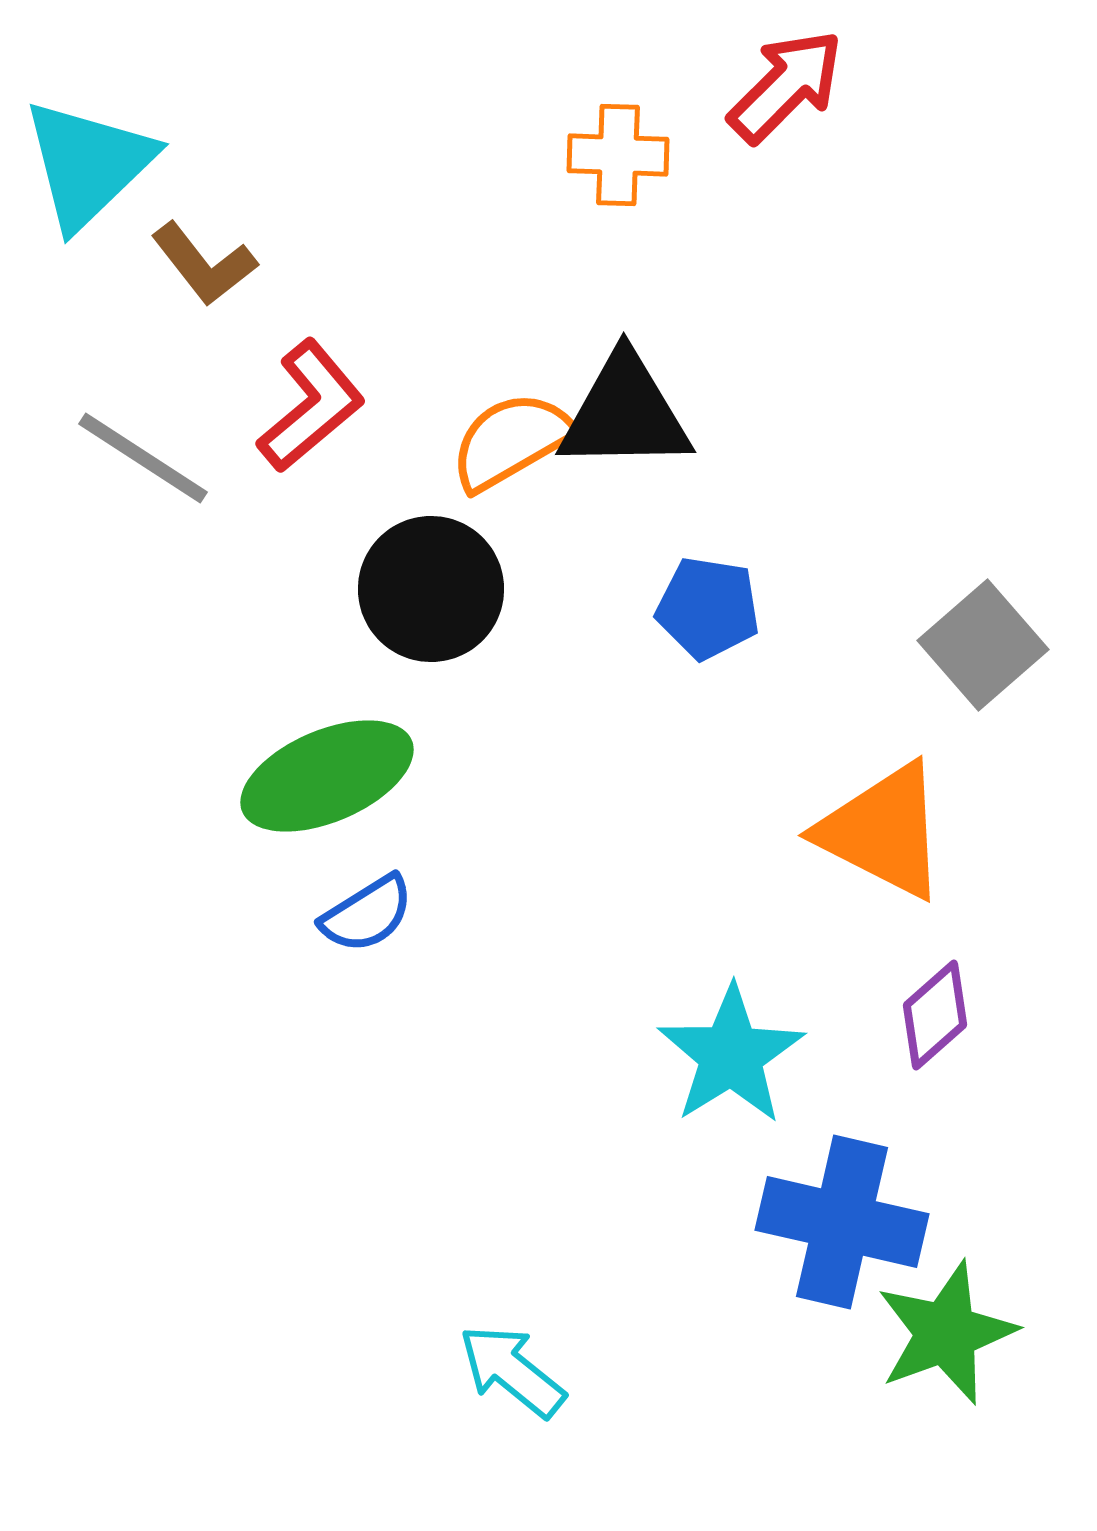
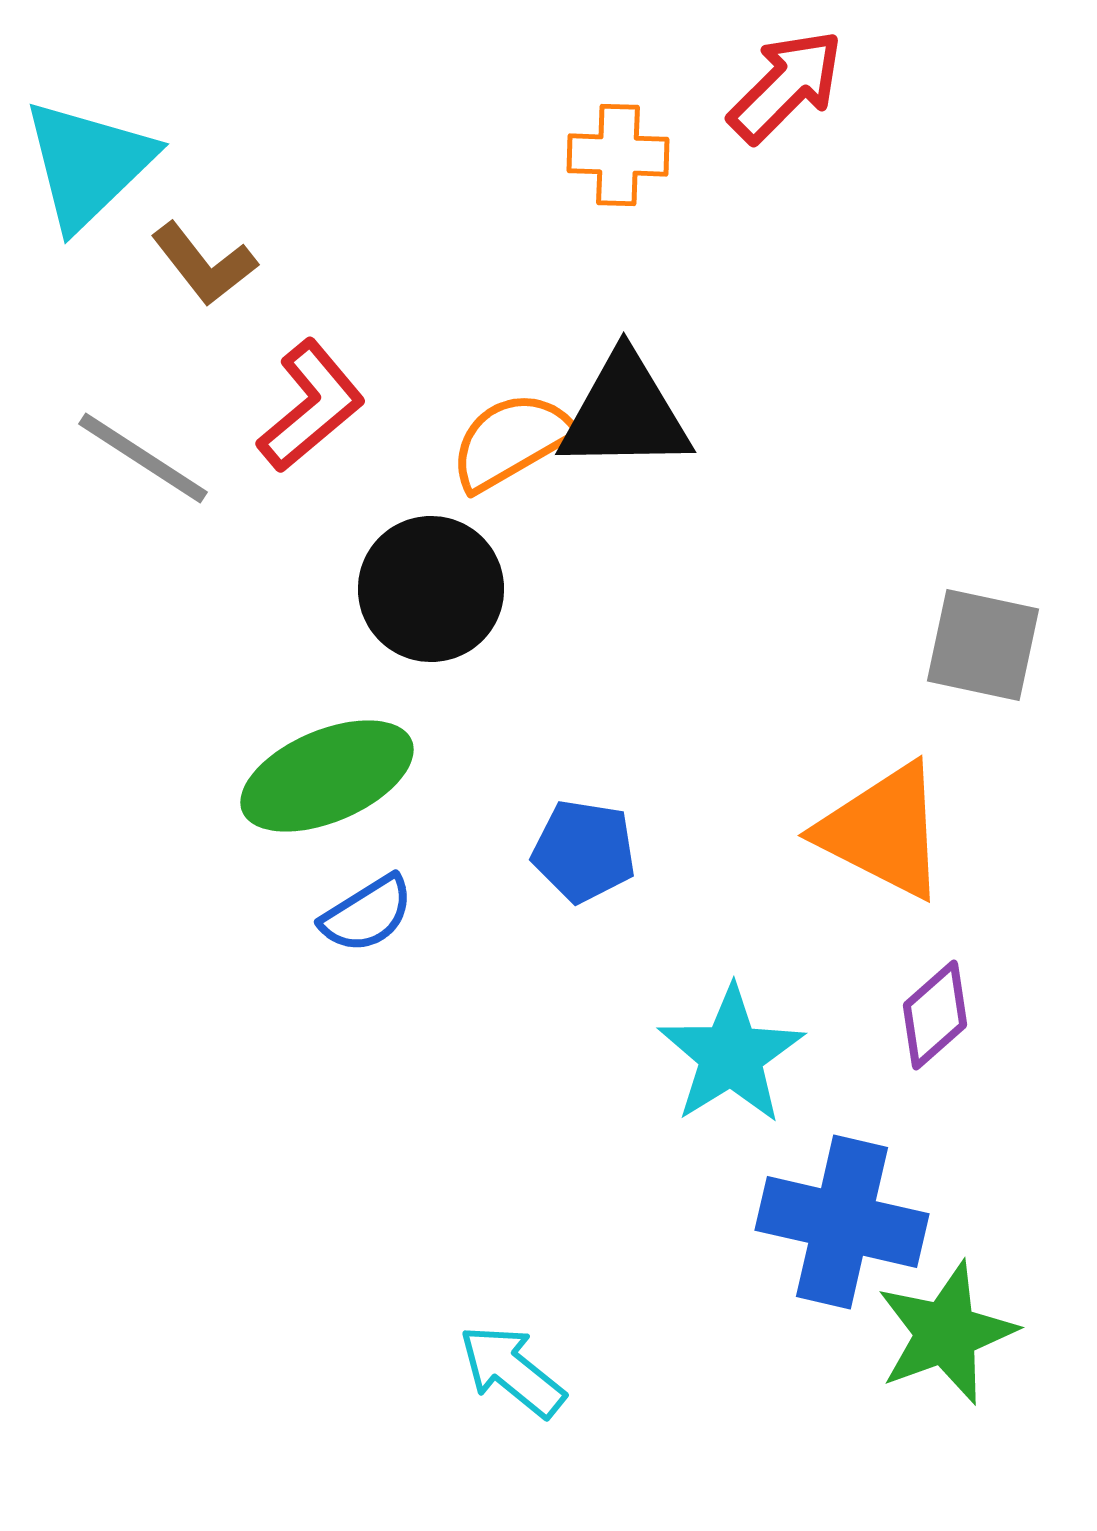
blue pentagon: moved 124 px left, 243 px down
gray square: rotated 37 degrees counterclockwise
